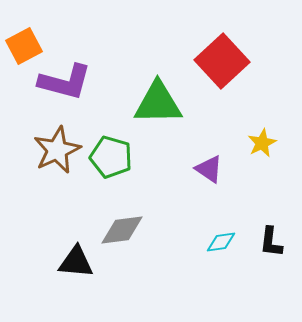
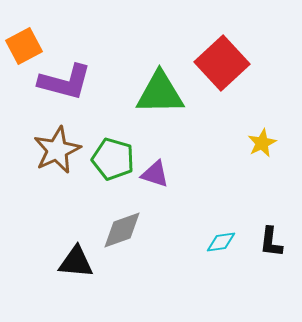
red square: moved 2 px down
green triangle: moved 2 px right, 10 px up
green pentagon: moved 2 px right, 2 px down
purple triangle: moved 54 px left, 5 px down; rotated 16 degrees counterclockwise
gray diamond: rotated 12 degrees counterclockwise
